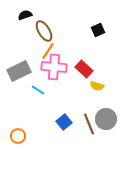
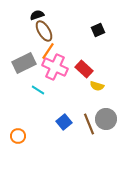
black semicircle: moved 12 px right
pink cross: moved 1 px right; rotated 20 degrees clockwise
gray rectangle: moved 5 px right, 8 px up
